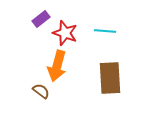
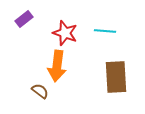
purple rectangle: moved 17 px left
orange arrow: rotated 8 degrees counterclockwise
brown rectangle: moved 6 px right, 1 px up
brown semicircle: moved 1 px left
